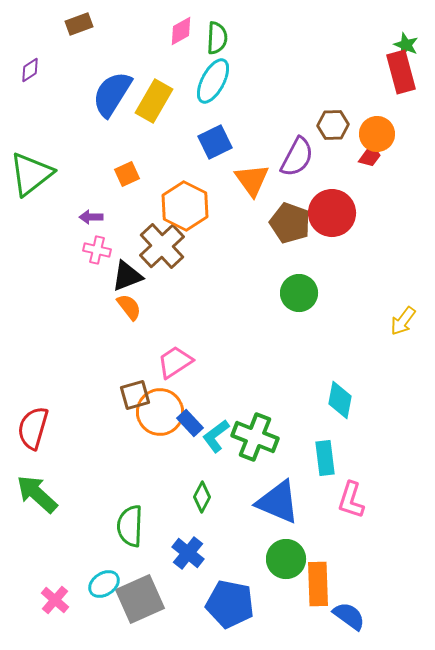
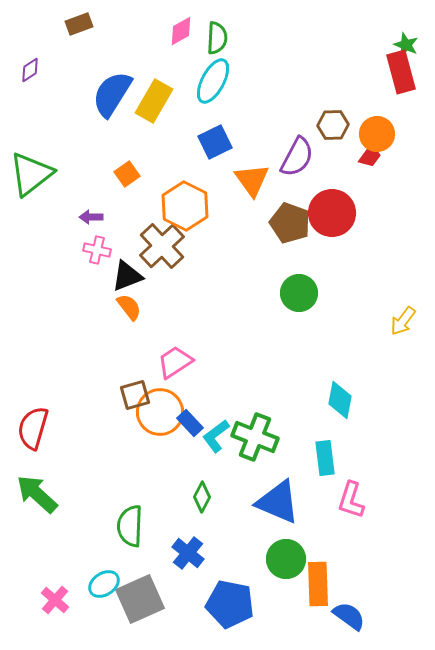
orange square at (127, 174): rotated 10 degrees counterclockwise
